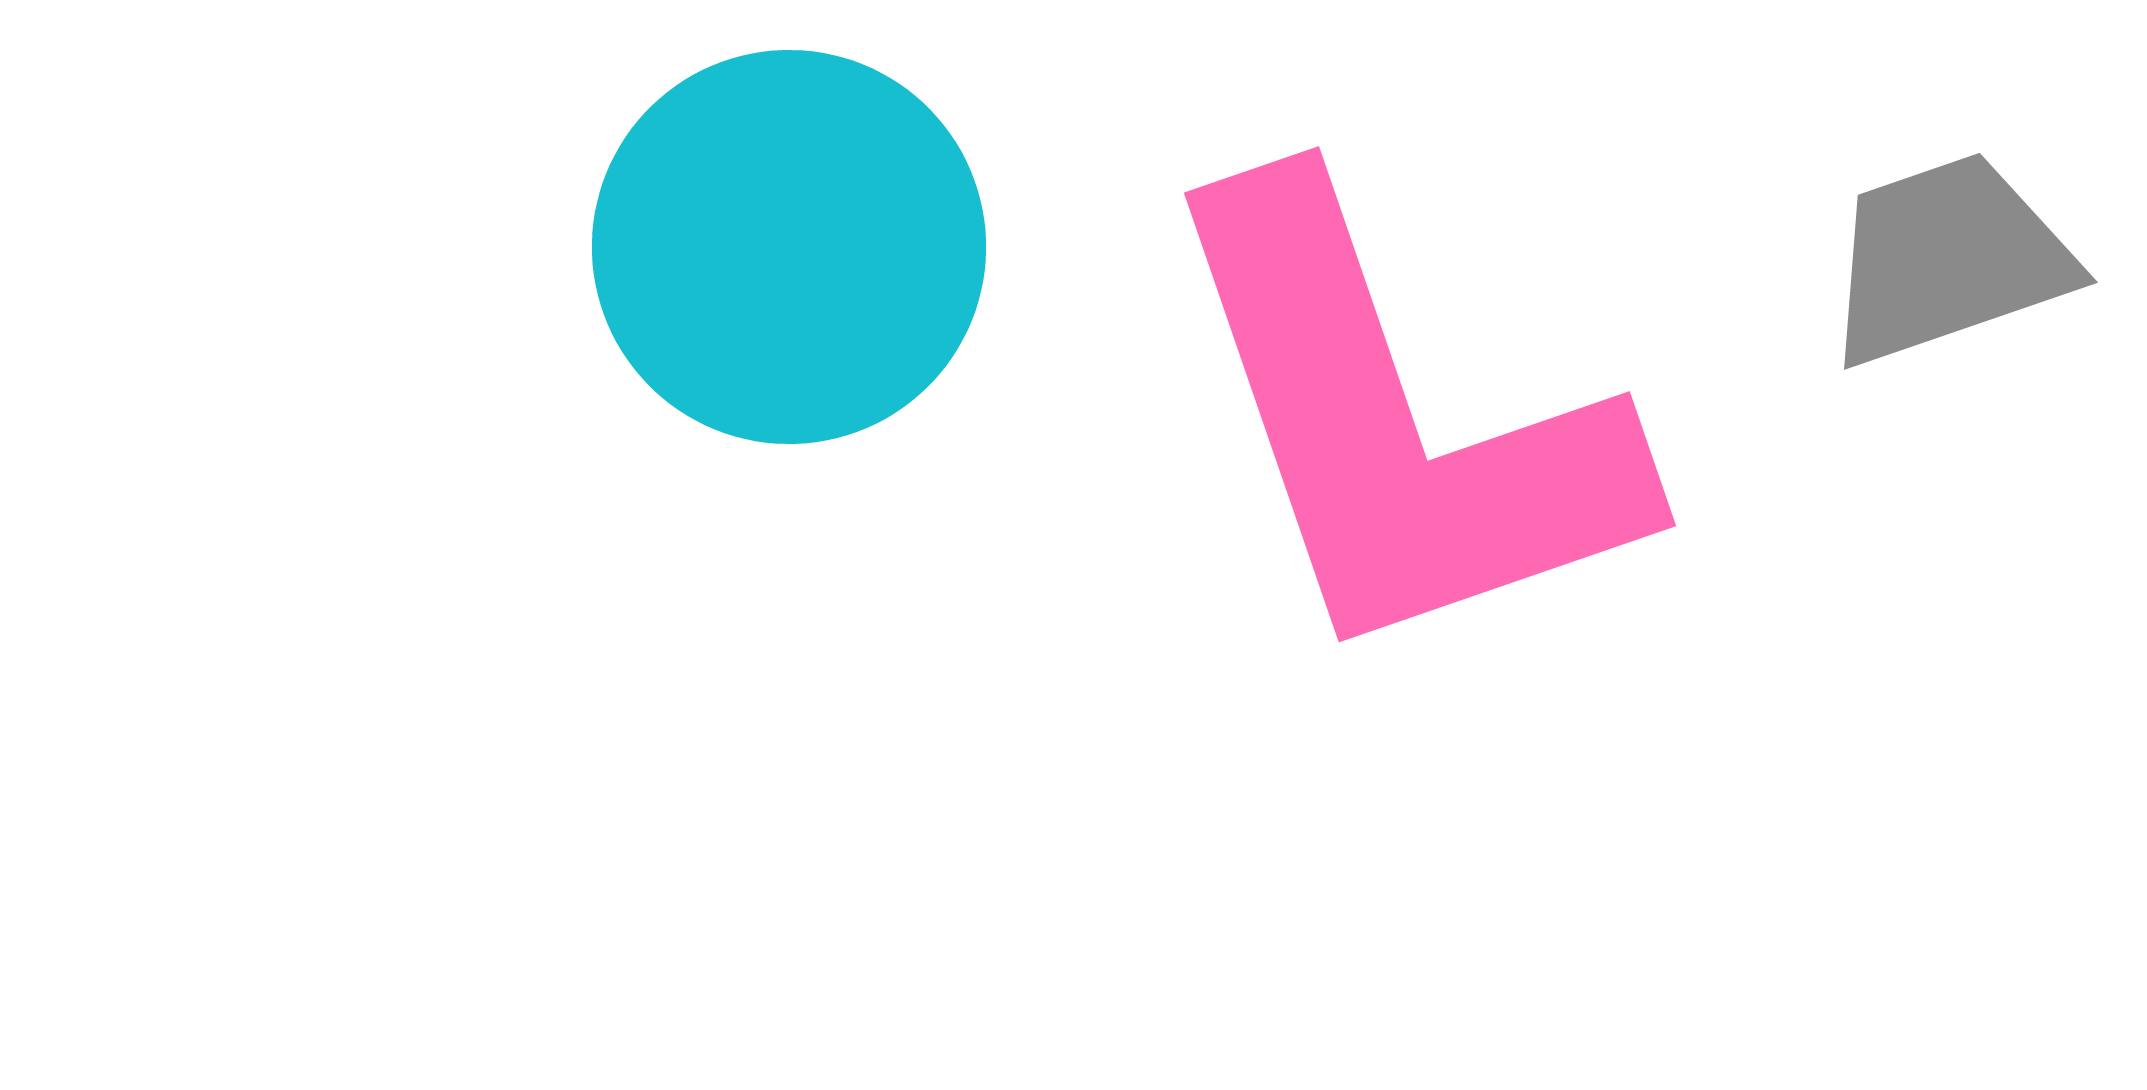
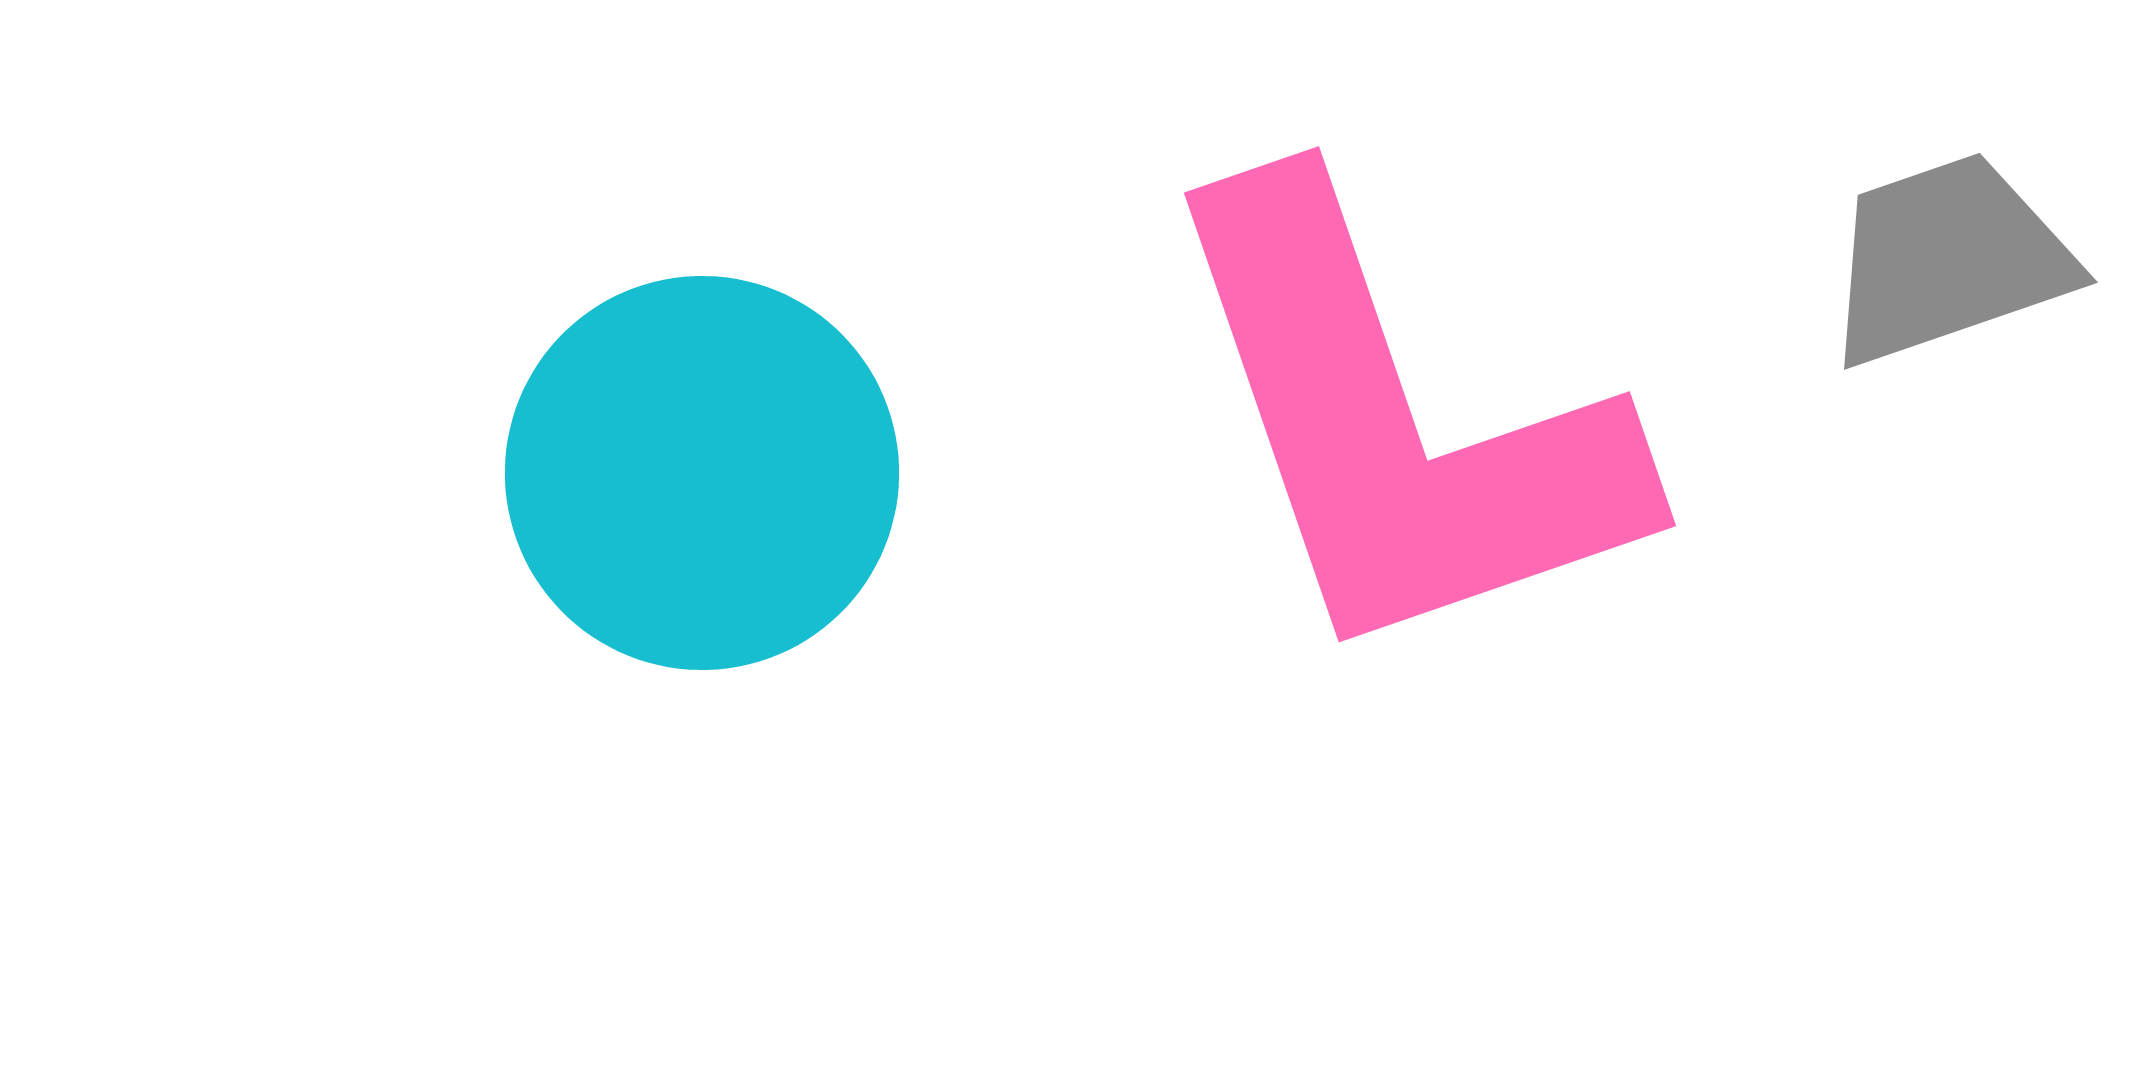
cyan circle: moved 87 px left, 226 px down
